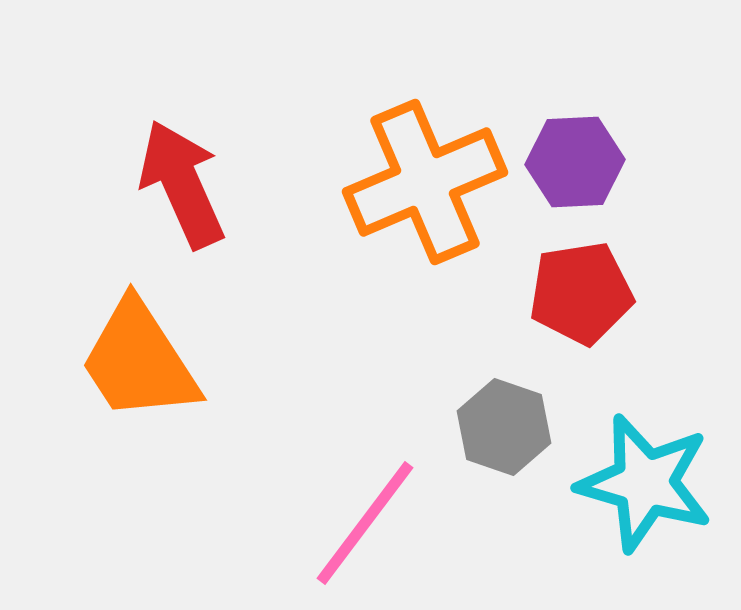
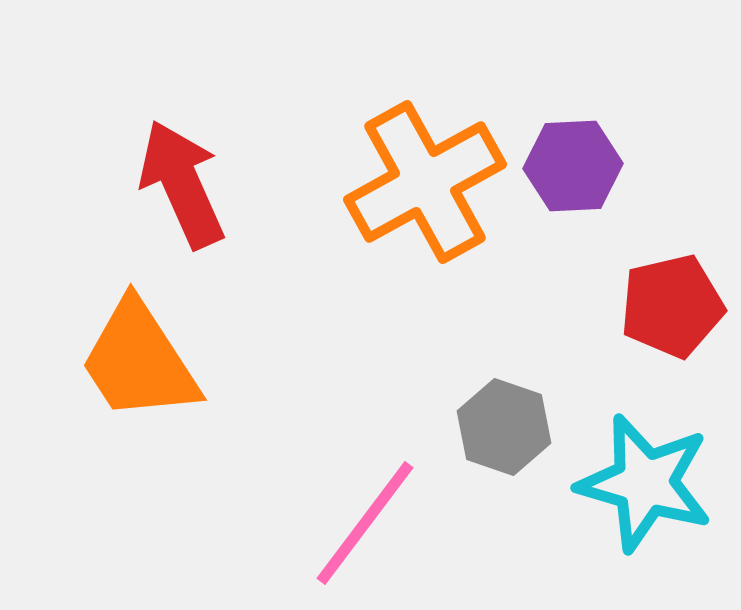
purple hexagon: moved 2 px left, 4 px down
orange cross: rotated 6 degrees counterclockwise
red pentagon: moved 91 px right, 13 px down; rotated 4 degrees counterclockwise
